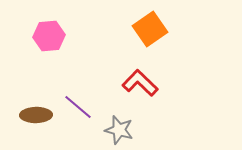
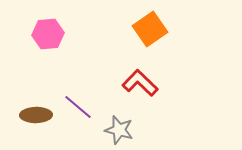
pink hexagon: moved 1 px left, 2 px up
